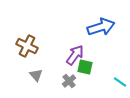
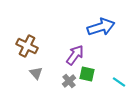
green square: moved 2 px right, 7 px down
gray triangle: moved 2 px up
cyan line: moved 1 px left
